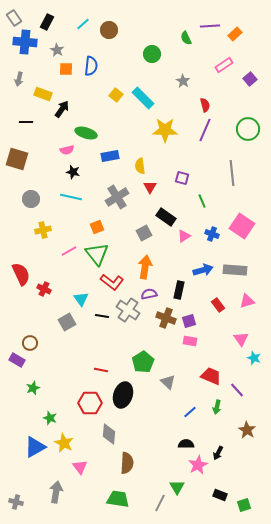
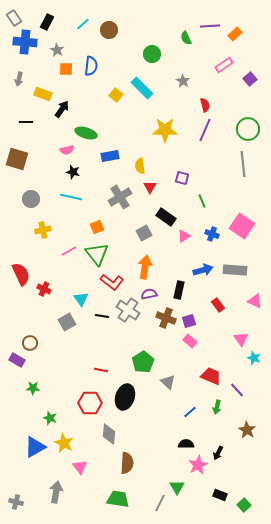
cyan rectangle at (143, 98): moved 1 px left, 10 px up
gray line at (232, 173): moved 11 px right, 9 px up
gray cross at (117, 197): moved 3 px right
pink triangle at (247, 301): moved 8 px right; rotated 42 degrees clockwise
pink rectangle at (190, 341): rotated 32 degrees clockwise
green star at (33, 388): rotated 24 degrees clockwise
black ellipse at (123, 395): moved 2 px right, 2 px down
green square at (244, 505): rotated 24 degrees counterclockwise
